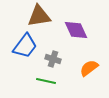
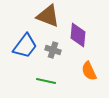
brown triangle: moved 9 px right; rotated 30 degrees clockwise
purple diamond: moved 2 px right, 5 px down; rotated 30 degrees clockwise
gray cross: moved 9 px up
orange semicircle: moved 3 px down; rotated 78 degrees counterclockwise
